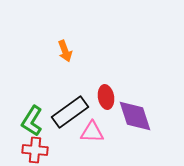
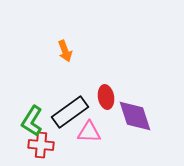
pink triangle: moved 3 px left
red cross: moved 6 px right, 5 px up
